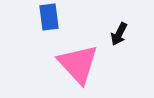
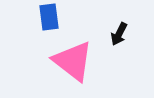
pink triangle: moved 5 px left, 3 px up; rotated 9 degrees counterclockwise
